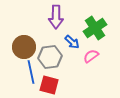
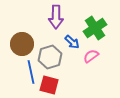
brown circle: moved 2 px left, 3 px up
gray hexagon: rotated 10 degrees counterclockwise
